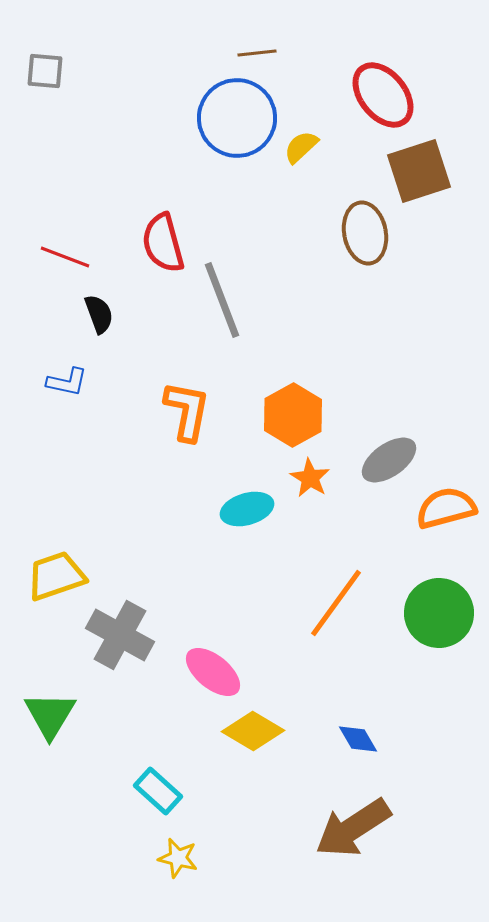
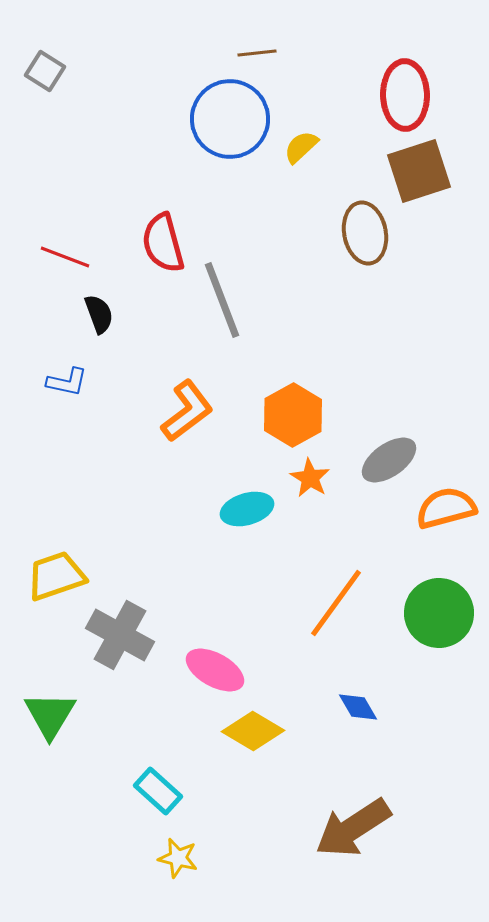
gray square: rotated 27 degrees clockwise
red ellipse: moved 22 px right; rotated 38 degrees clockwise
blue circle: moved 7 px left, 1 px down
orange L-shape: rotated 42 degrees clockwise
pink ellipse: moved 2 px right, 2 px up; rotated 10 degrees counterclockwise
blue diamond: moved 32 px up
